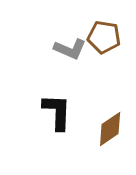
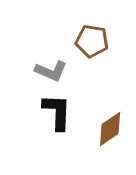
brown pentagon: moved 12 px left, 4 px down
gray L-shape: moved 19 px left, 22 px down
